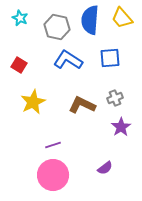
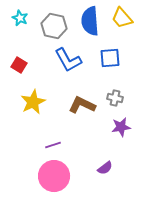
blue semicircle: moved 1 px down; rotated 8 degrees counterclockwise
gray hexagon: moved 3 px left, 1 px up
blue L-shape: rotated 152 degrees counterclockwise
gray cross: rotated 35 degrees clockwise
purple star: rotated 24 degrees clockwise
pink circle: moved 1 px right, 1 px down
